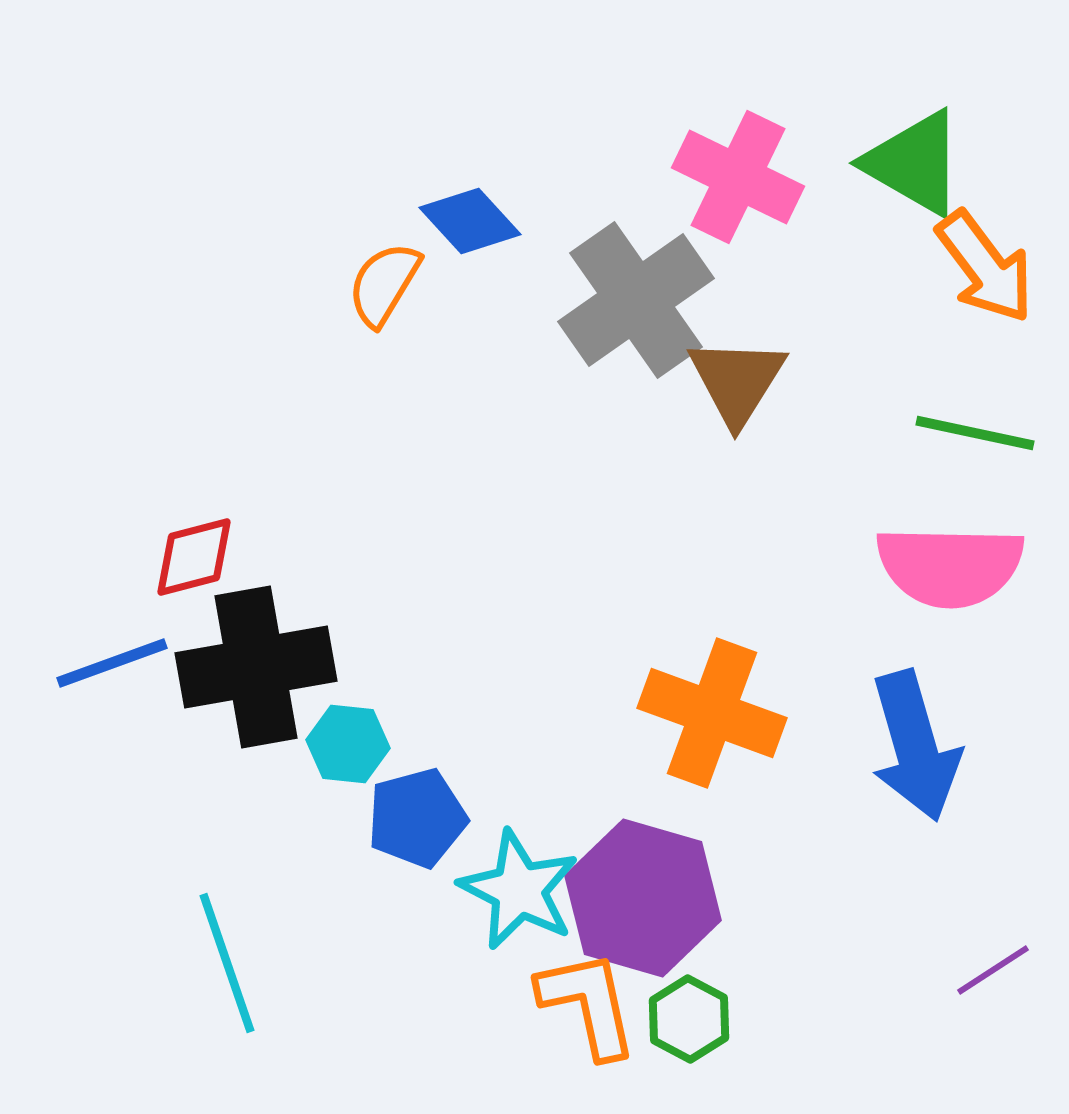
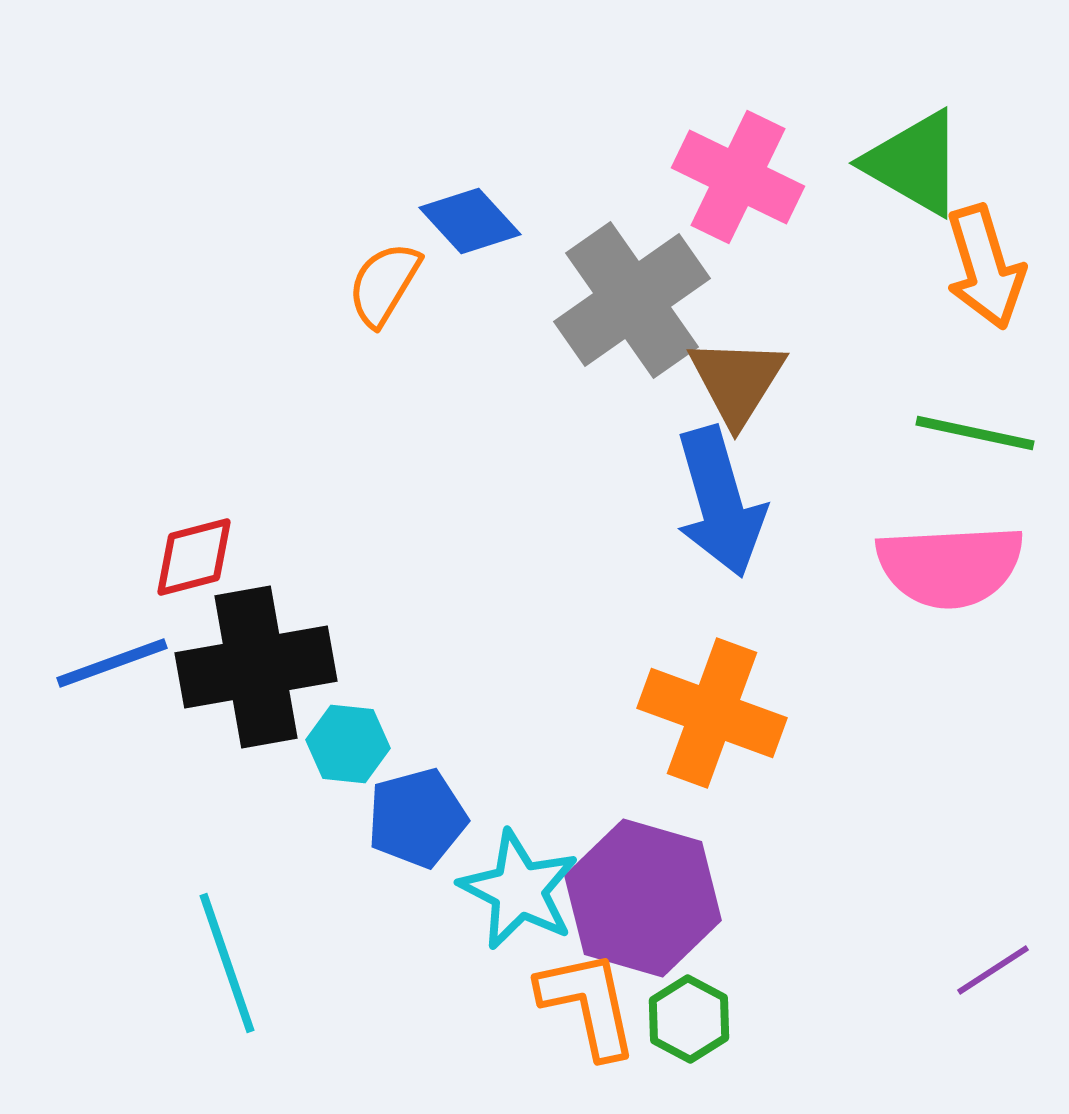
orange arrow: rotated 20 degrees clockwise
gray cross: moved 4 px left
pink semicircle: rotated 4 degrees counterclockwise
blue arrow: moved 195 px left, 244 px up
